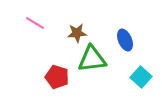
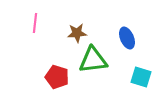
pink line: rotated 66 degrees clockwise
blue ellipse: moved 2 px right, 2 px up
green triangle: moved 1 px right, 1 px down
cyan square: rotated 25 degrees counterclockwise
